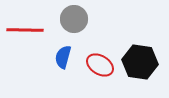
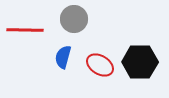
black hexagon: rotated 8 degrees counterclockwise
